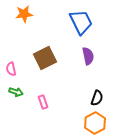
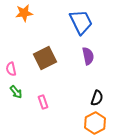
orange star: moved 1 px up
green arrow: rotated 32 degrees clockwise
